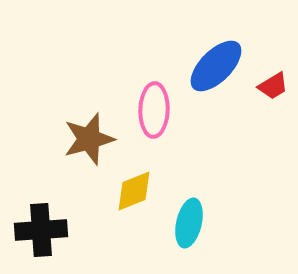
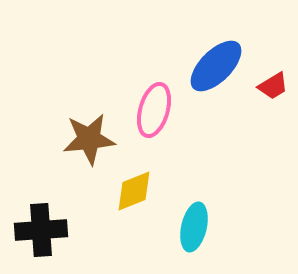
pink ellipse: rotated 14 degrees clockwise
brown star: rotated 10 degrees clockwise
cyan ellipse: moved 5 px right, 4 px down
